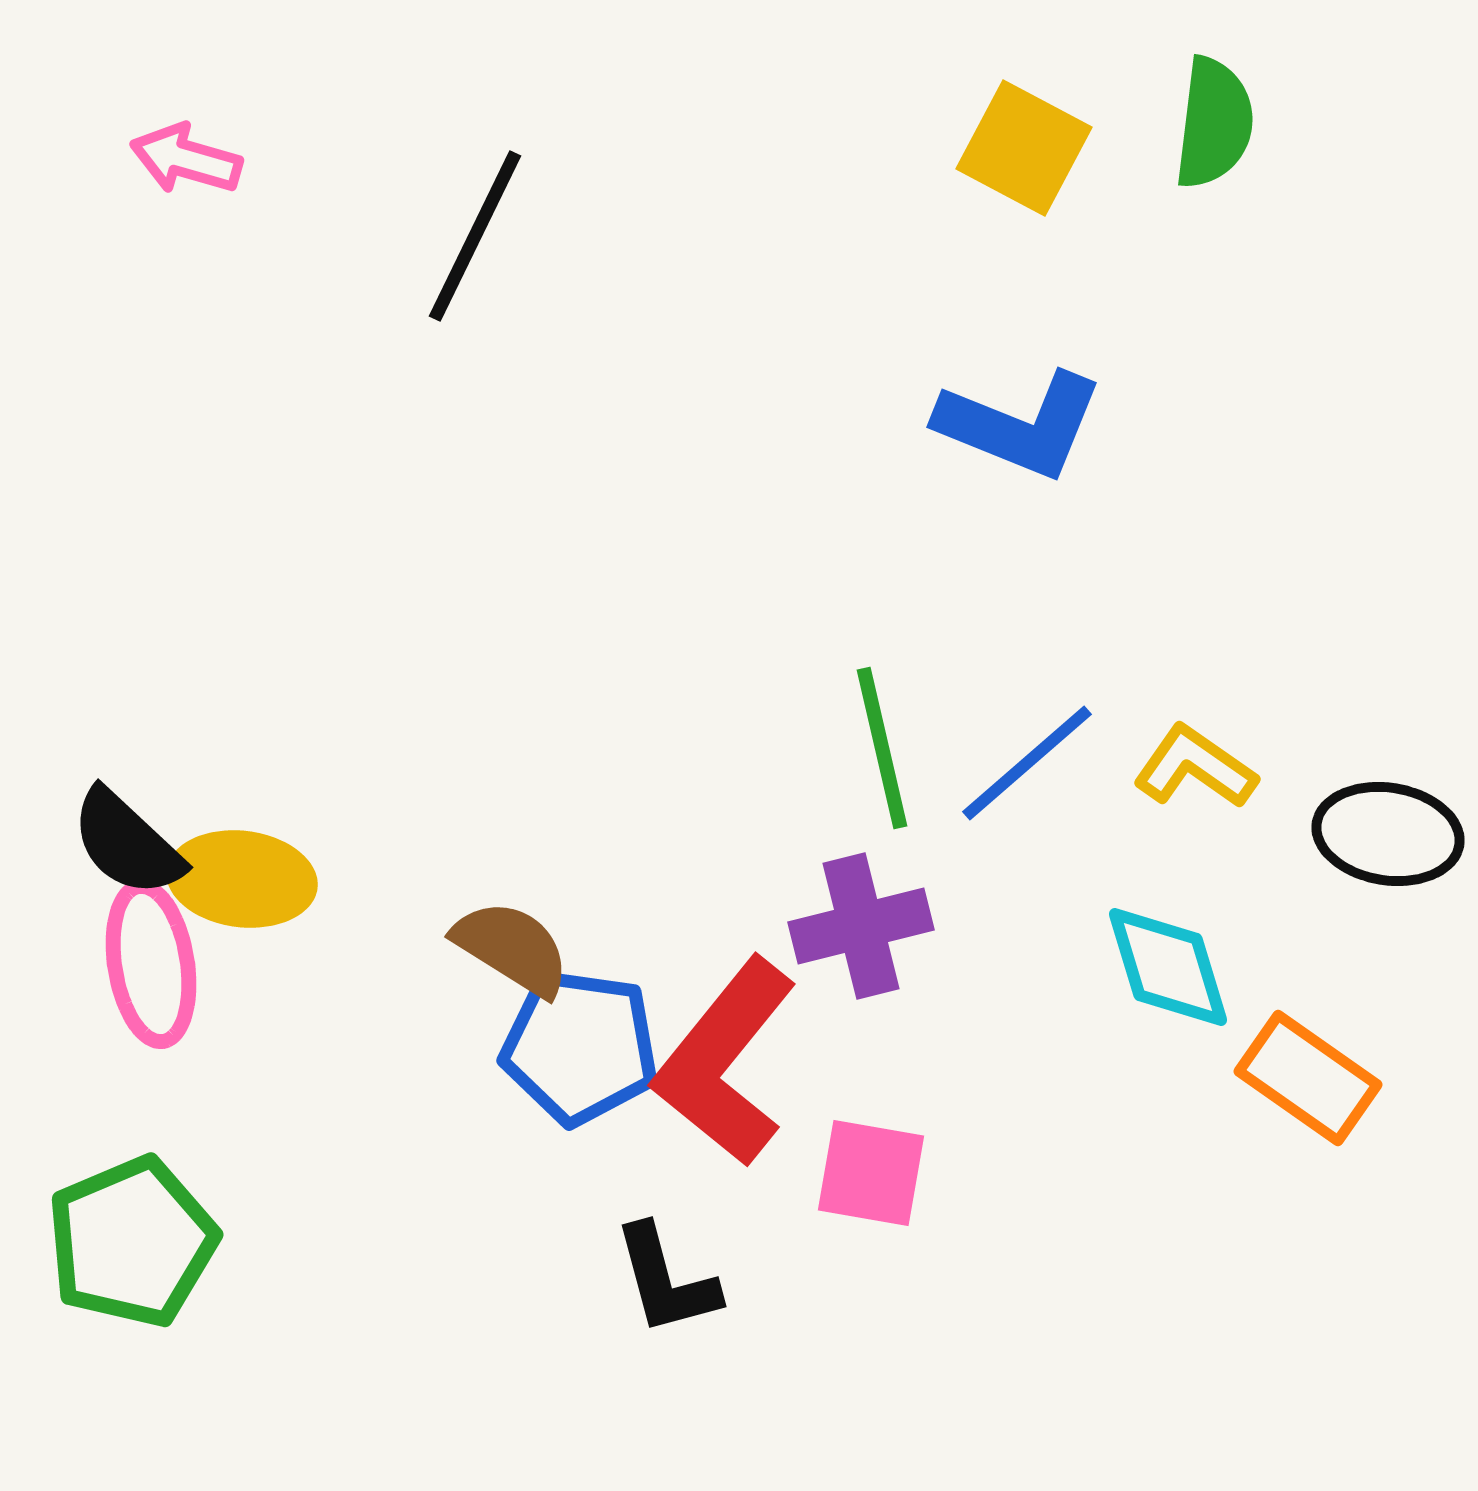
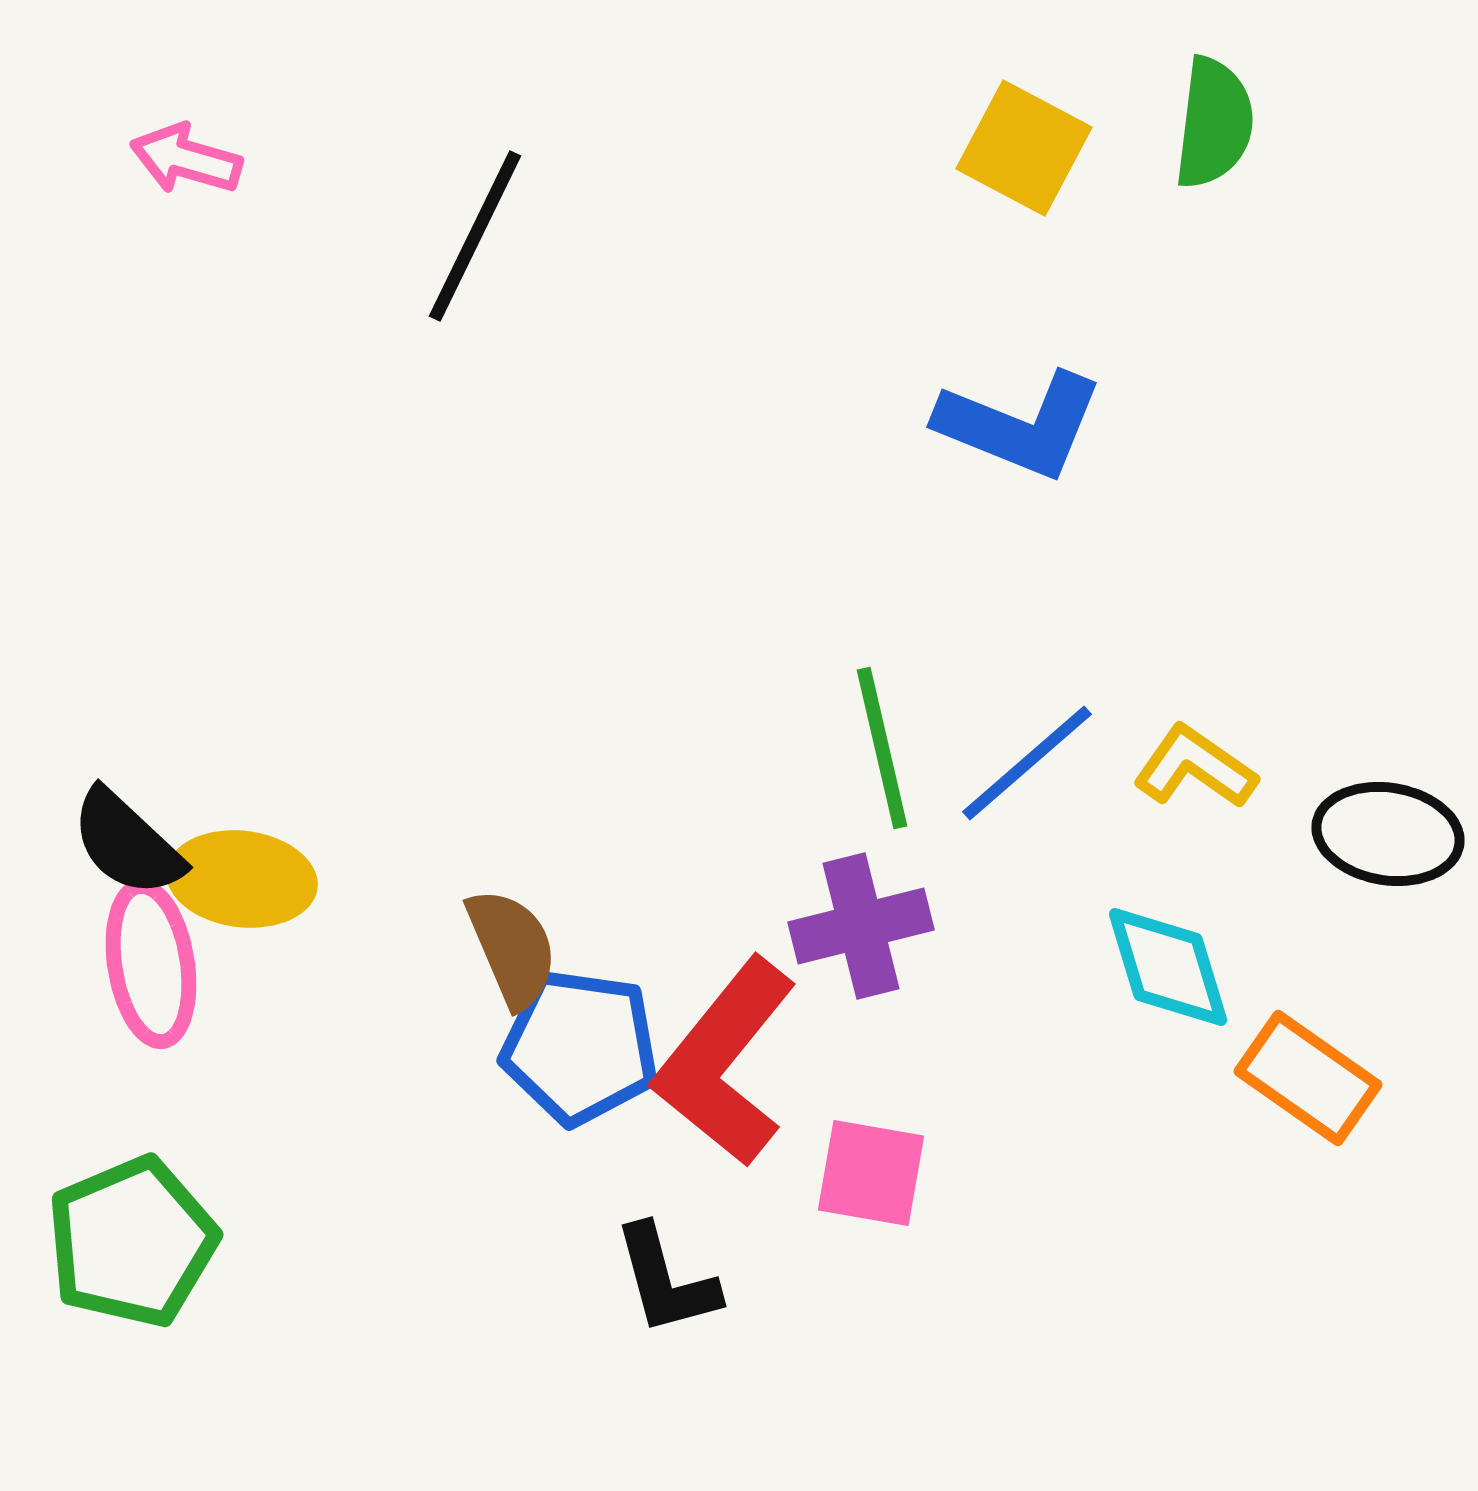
brown semicircle: rotated 35 degrees clockwise
